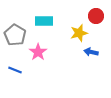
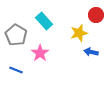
red circle: moved 1 px up
cyan rectangle: rotated 48 degrees clockwise
gray pentagon: moved 1 px right
pink star: moved 2 px right, 1 px down
blue line: moved 1 px right
